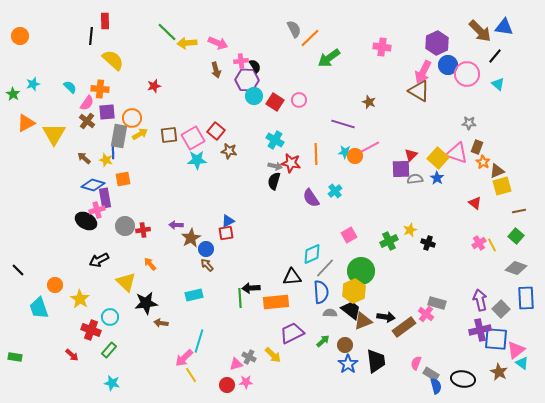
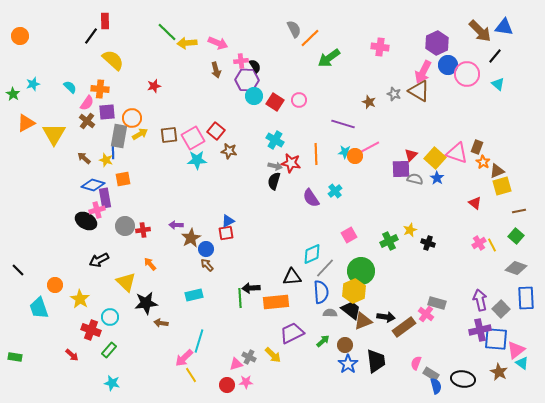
black line at (91, 36): rotated 30 degrees clockwise
pink cross at (382, 47): moved 2 px left
gray star at (469, 123): moved 75 px left, 29 px up; rotated 16 degrees clockwise
yellow square at (438, 158): moved 3 px left
gray semicircle at (415, 179): rotated 21 degrees clockwise
